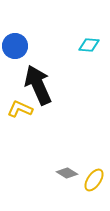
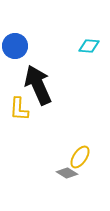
cyan diamond: moved 1 px down
yellow L-shape: moved 1 px left; rotated 110 degrees counterclockwise
yellow ellipse: moved 14 px left, 23 px up
